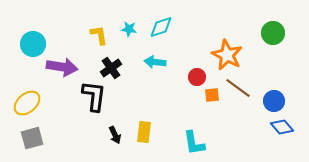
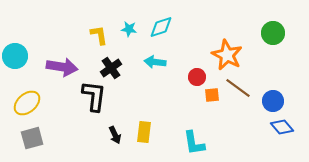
cyan circle: moved 18 px left, 12 px down
blue circle: moved 1 px left
